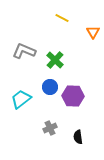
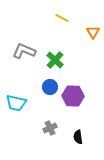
cyan trapezoid: moved 5 px left, 4 px down; rotated 130 degrees counterclockwise
